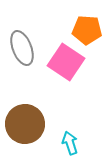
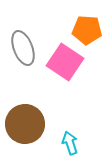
gray ellipse: moved 1 px right
pink square: moved 1 px left
